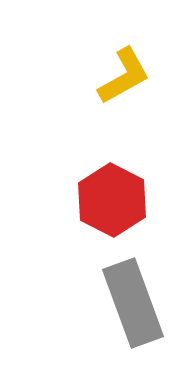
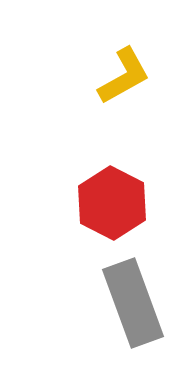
red hexagon: moved 3 px down
